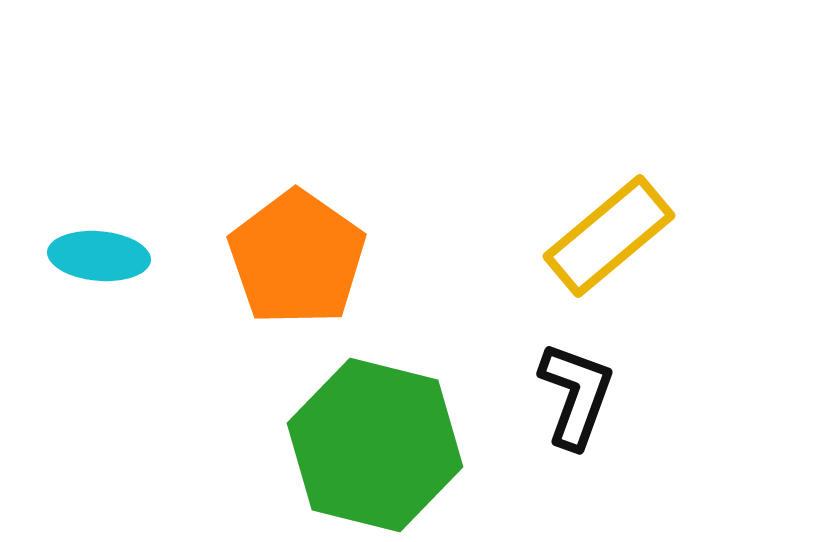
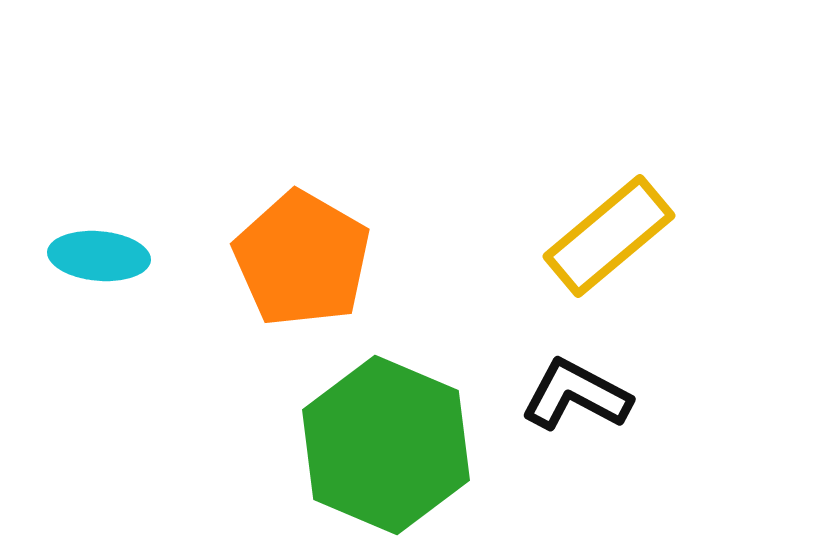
orange pentagon: moved 5 px right, 1 px down; rotated 5 degrees counterclockwise
black L-shape: rotated 82 degrees counterclockwise
green hexagon: moved 11 px right; rotated 9 degrees clockwise
